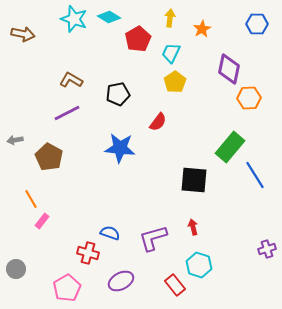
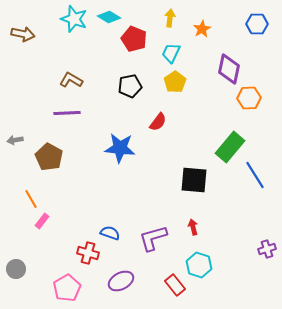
red pentagon: moved 4 px left; rotated 20 degrees counterclockwise
black pentagon: moved 12 px right, 8 px up
purple line: rotated 24 degrees clockwise
